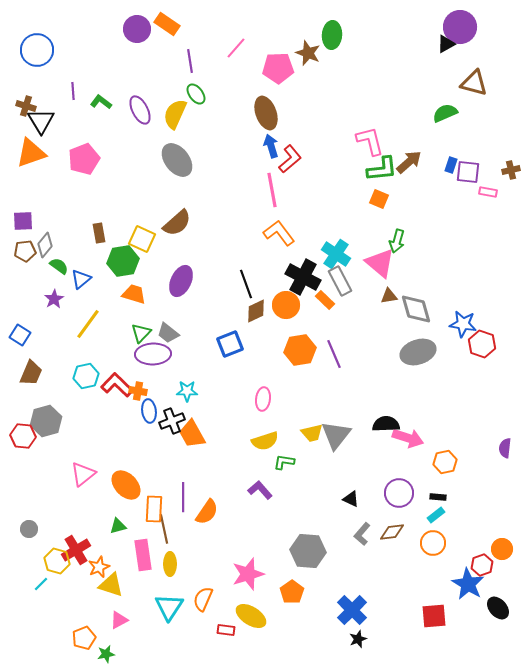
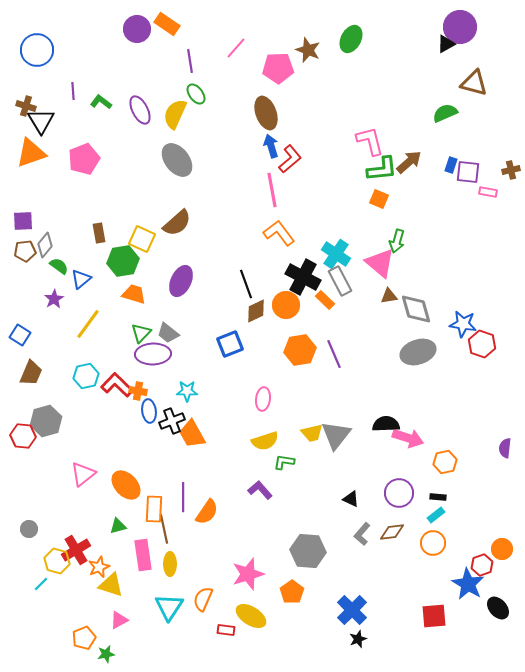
green ellipse at (332, 35): moved 19 px right, 4 px down; rotated 24 degrees clockwise
brown star at (308, 53): moved 3 px up
